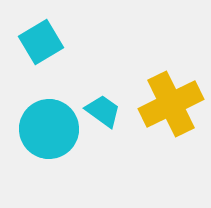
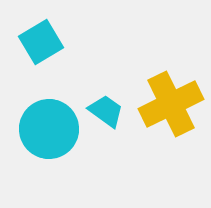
cyan trapezoid: moved 3 px right
